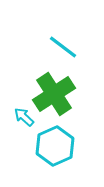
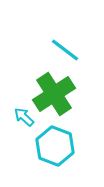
cyan line: moved 2 px right, 3 px down
cyan hexagon: rotated 15 degrees counterclockwise
